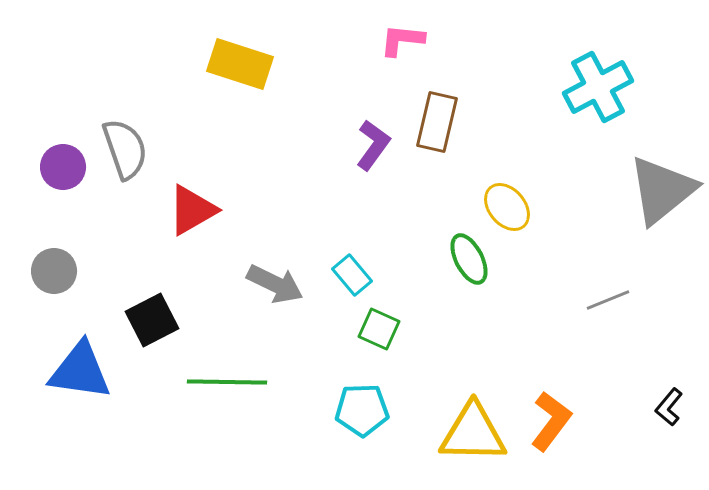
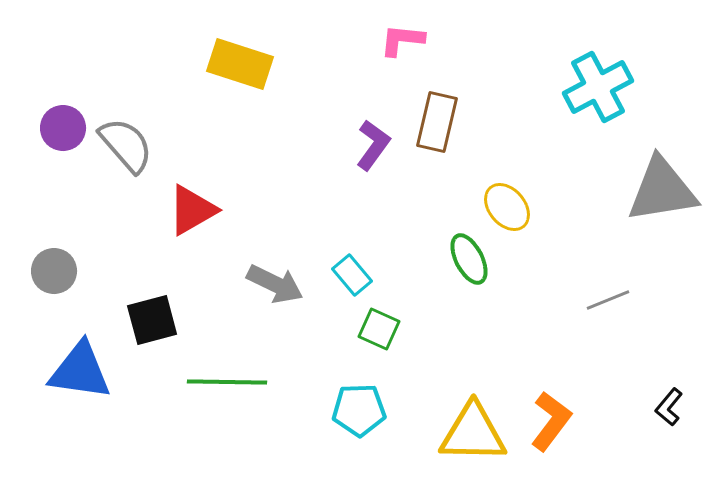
gray semicircle: moved 1 px right, 4 px up; rotated 22 degrees counterclockwise
purple circle: moved 39 px up
gray triangle: rotated 30 degrees clockwise
black square: rotated 12 degrees clockwise
cyan pentagon: moved 3 px left
